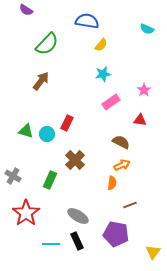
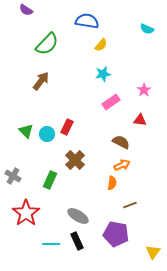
red rectangle: moved 4 px down
green triangle: rotated 28 degrees clockwise
